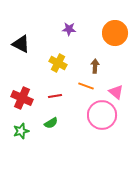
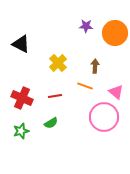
purple star: moved 17 px right, 3 px up
yellow cross: rotated 18 degrees clockwise
orange line: moved 1 px left
pink circle: moved 2 px right, 2 px down
